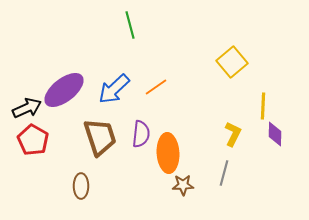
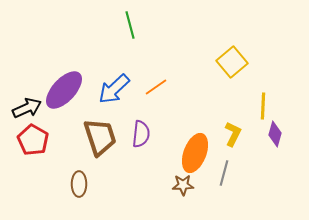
purple ellipse: rotated 9 degrees counterclockwise
purple diamond: rotated 15 degrees clockwise
orange ellipse: moved 27 px right; rotated 24 degrees clockwise
brown ellipse: moved 2 px left, 2 px up
